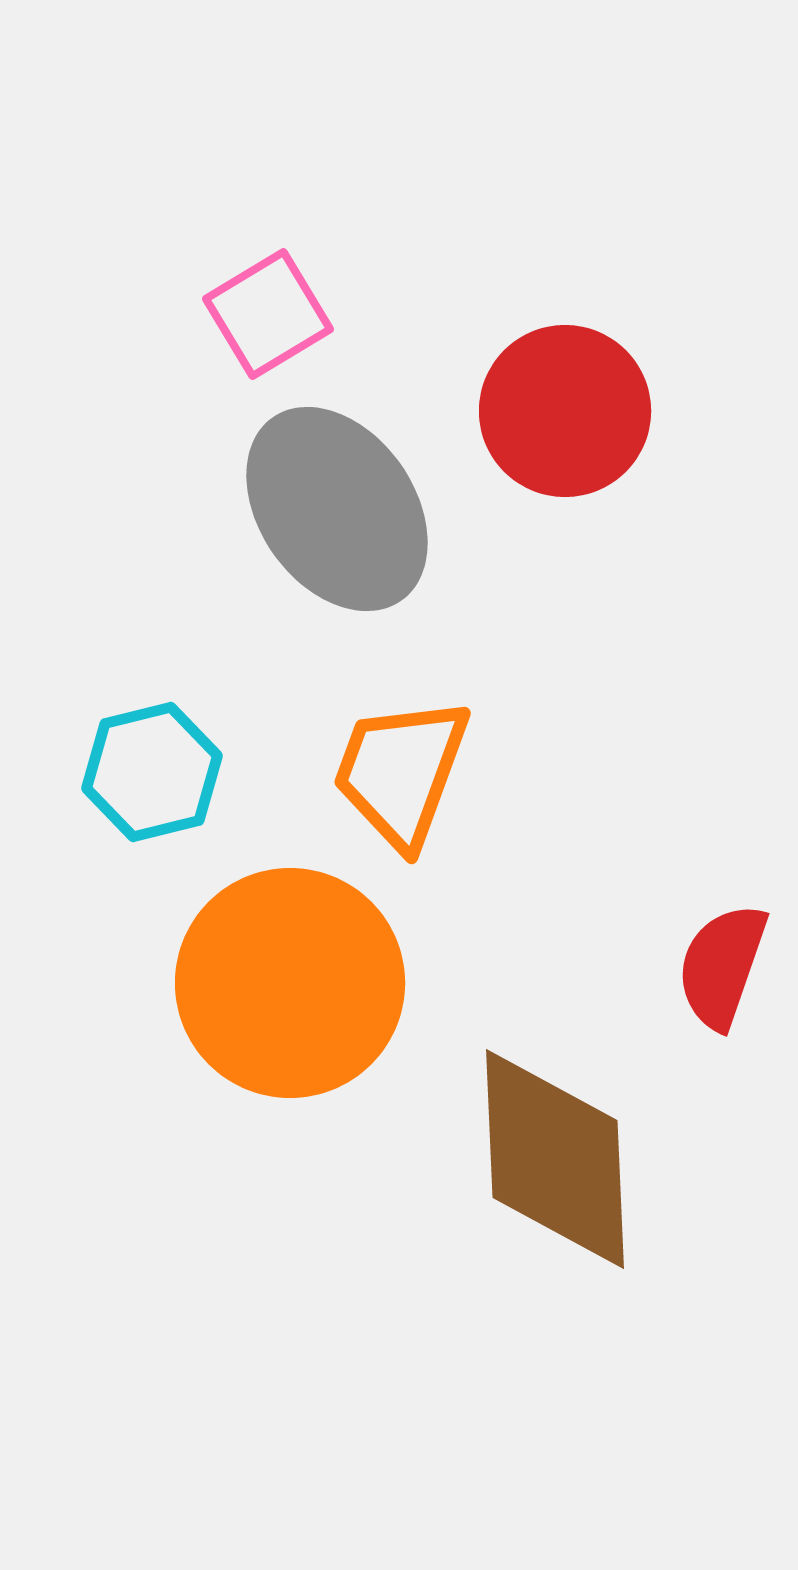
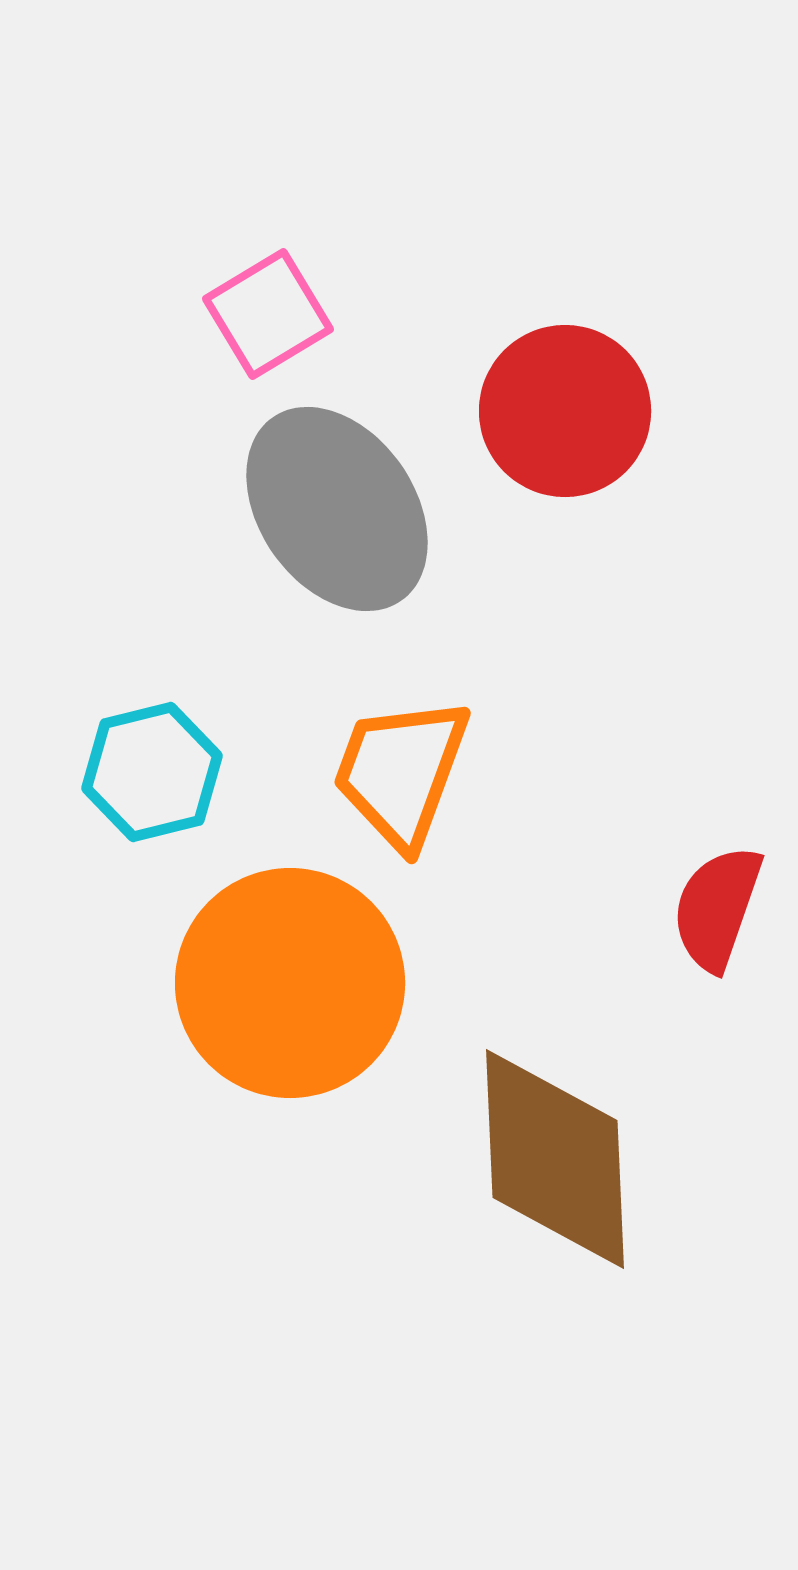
red semicircle: moved 5 px left, 58 px up
